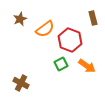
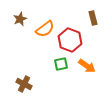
green square: rotated 16 degrees clockwise
brown cross: moved 3 px right, 1 px down
